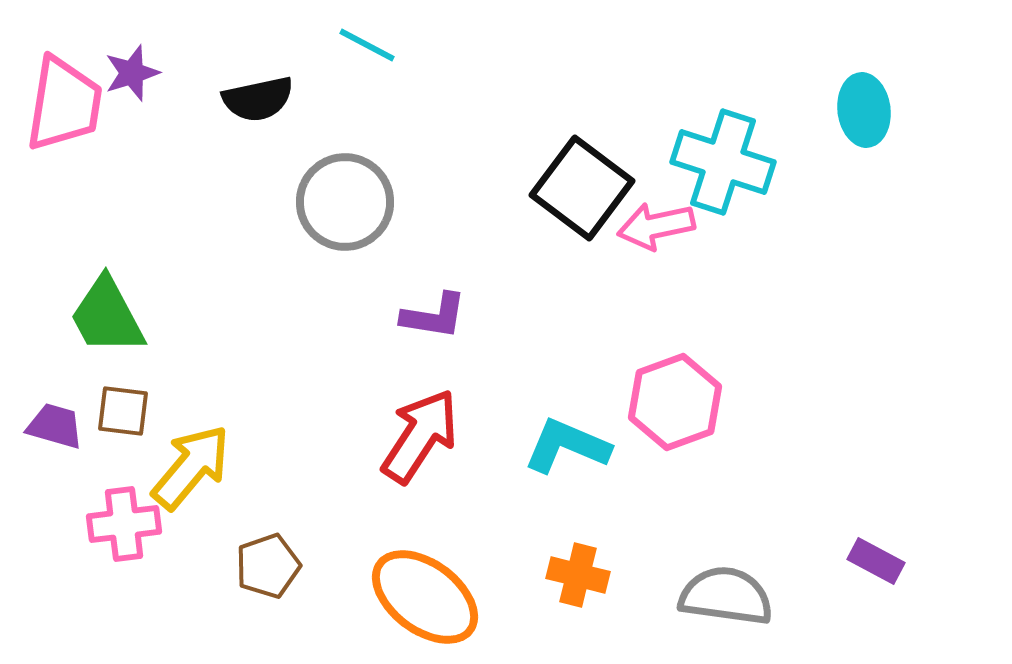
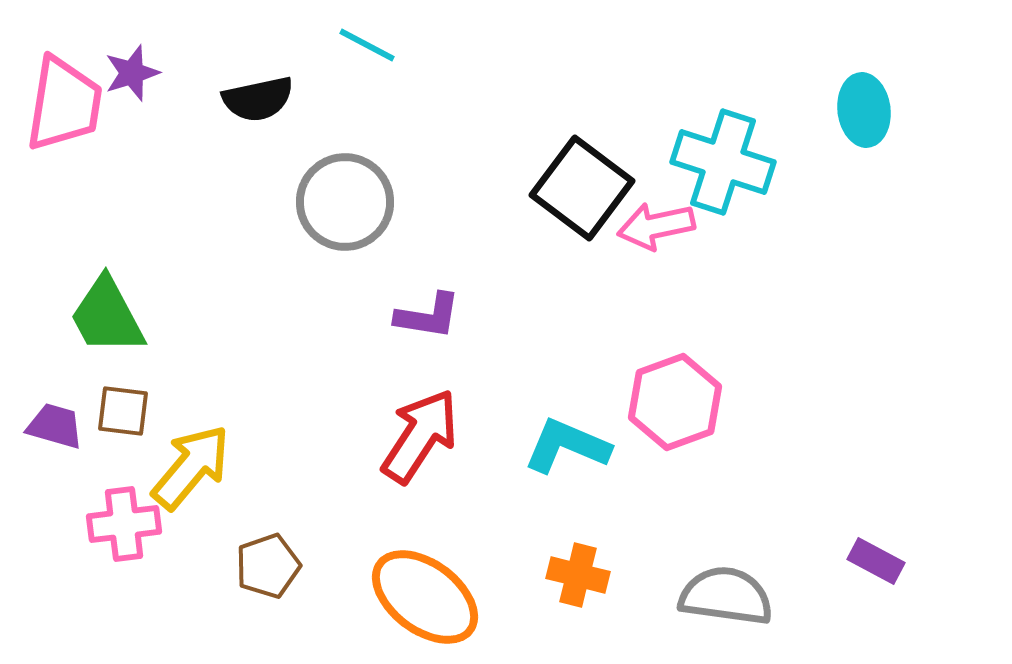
purple L-shape: moved 6 px left
